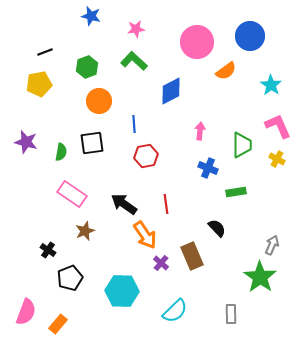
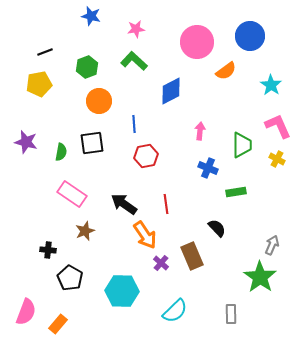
black cross: rotated 28 degrees counterclockwise
black pentagon: rotated 20 degrees counterclockwise
